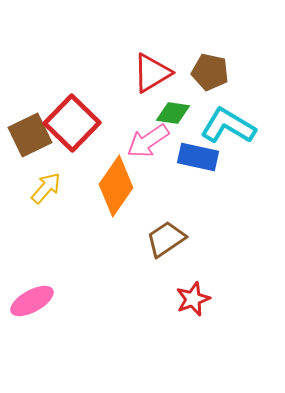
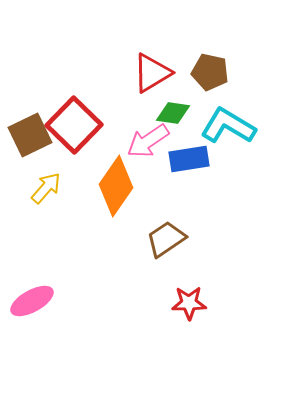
red square: moved 2 px right, 2 px down
blue rectangle: moved 9 px left, 2 px down; rotated 21 degrees counterclockwise
red star: moved 4 px left, 4 px down; rotated 20 degrees clockwise
